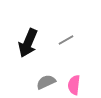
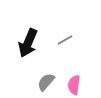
gray line: moved 1 px left
gray semicircle: rotated 24 degrees counterclockwise
